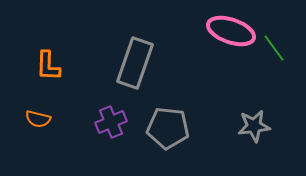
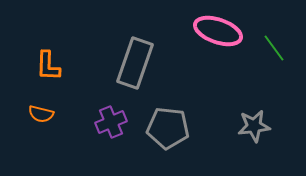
pink ellipse: moved 13 px left
orange semicircle: moved 3 px right, 5 px up
